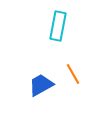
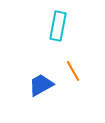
orange line: moved 3 px up
